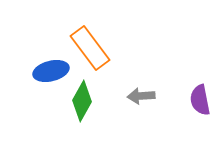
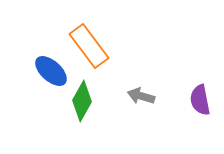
orange rectangle: moved 1 px left, 2 px up
blue ellipse: rotated 56 degrees clockwise
gray arrow: rotated 20 degrees clockwise
